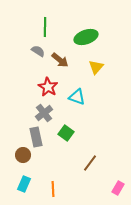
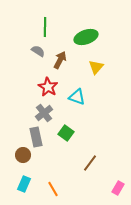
brown arrow: rotated 102 degrees counterclockwise
orange line: rotated 28 degrees counterclockwise
